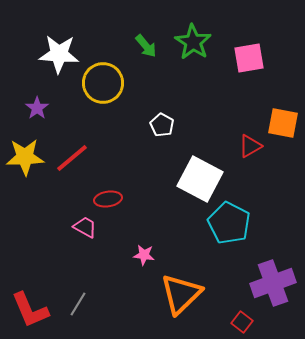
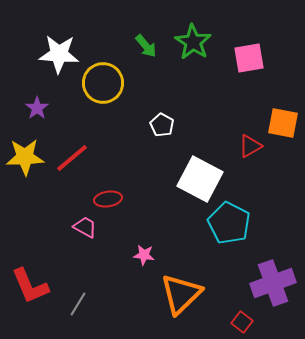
red L-shape: moved 24 px up
